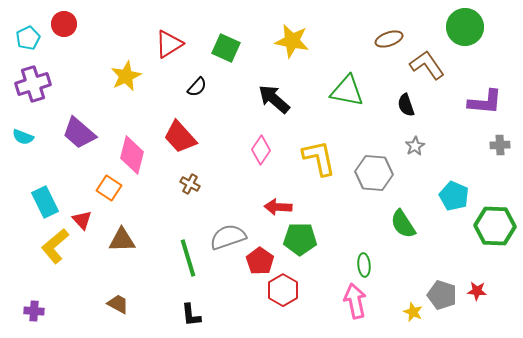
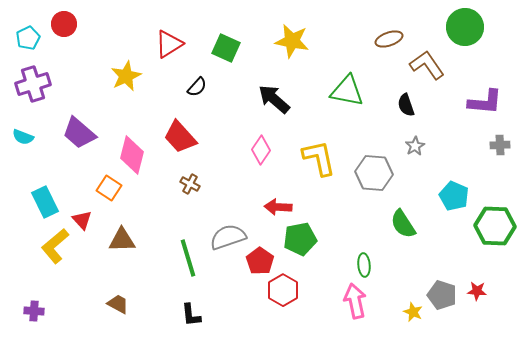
green pentagon at (300, 239): rotated 12 degrees counterclockwise
